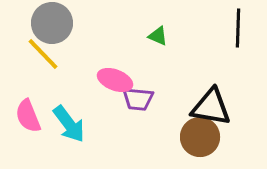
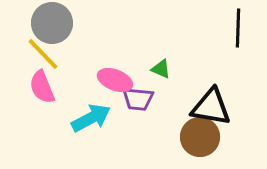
green triangle: moved 3 px right, 33 px down
pink semicircle: moved 14 px right, 29 px up
cyan arrow: moved 22 px right, 6 px up; rotated 81 degrees counterclockwise
